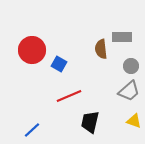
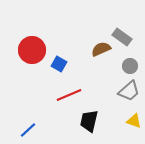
gray rectangle: rotated 36 degrees clockwise
brown semicircle: rotated 72 degrees clockwise
gray circle: moved 1 px left
red line: moved 1 px up
black trapezoid: moved 1 px left, 1 px up
blue line: moved 4 px left
